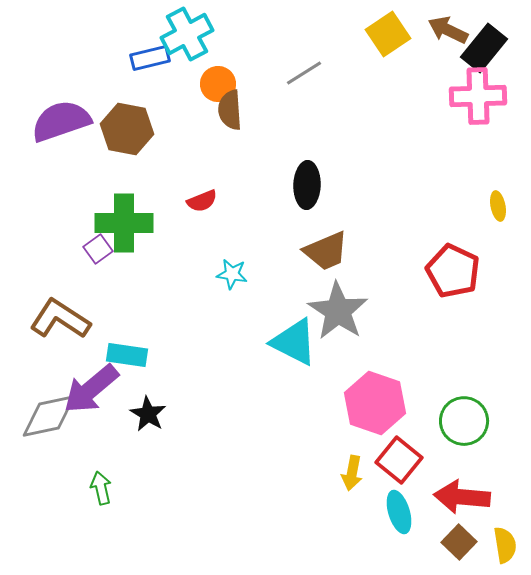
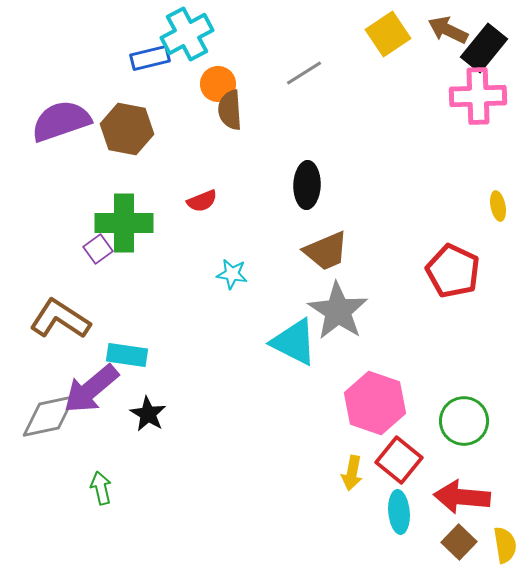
cyan ellipse: rotated 12 degrees clockwise
